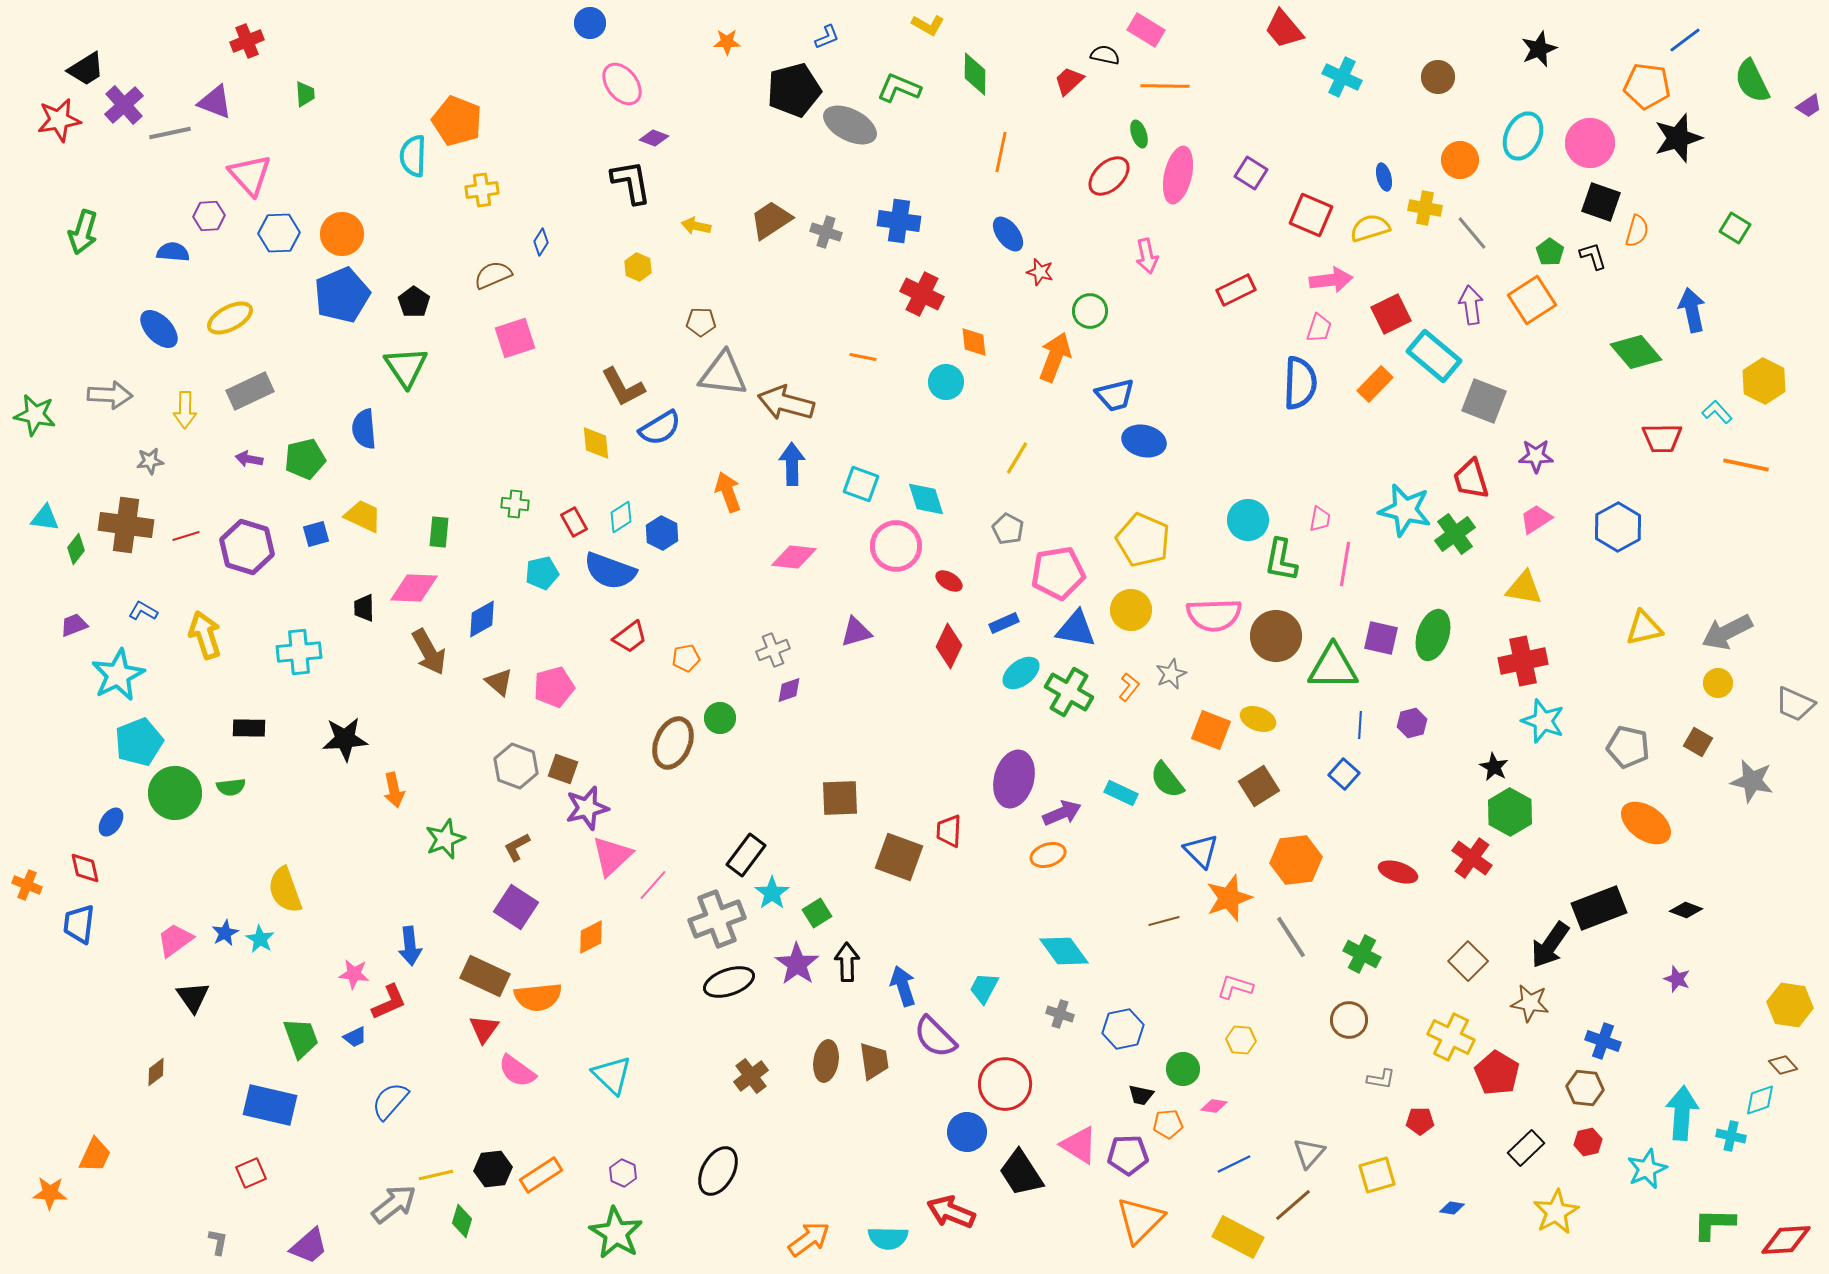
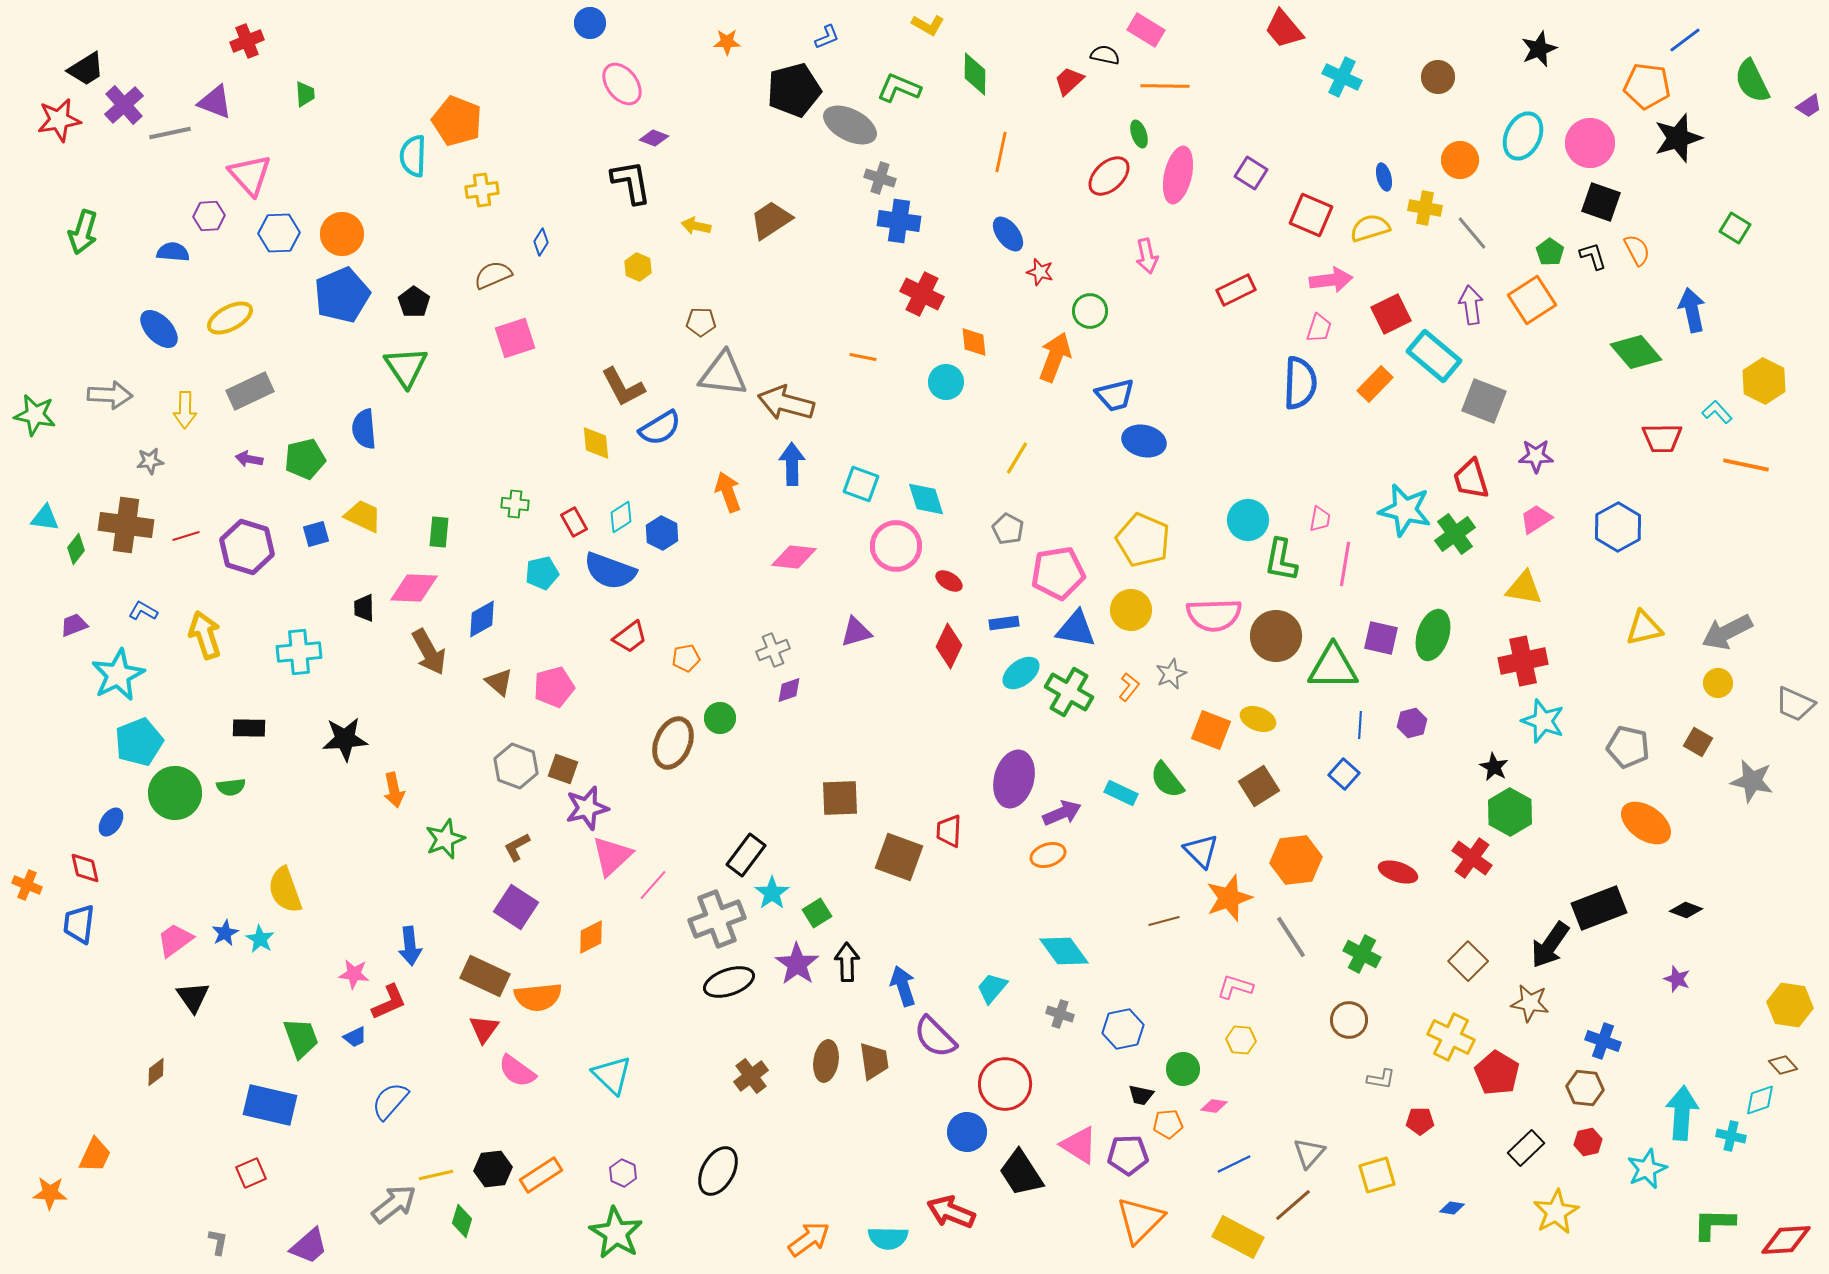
orange semicircle at (1637, 231): moved 19 px down; rotated 44 degrees counterclockwise
gray cross at (826, 232): moved 54 px right, 54 px up
blue rectangle at (1004, 623): rotated 16 degrees clockwise
cyan trapezoid at (984, 988): moved 8 px right; rotated 12 degrees clockwise
